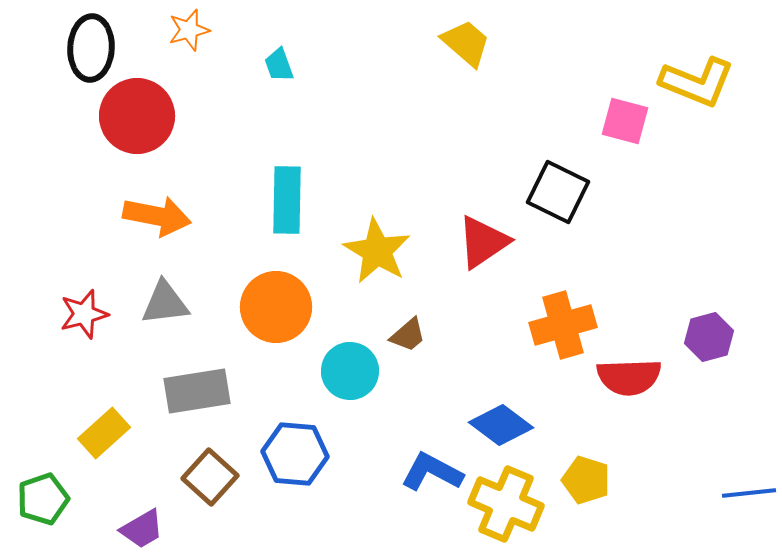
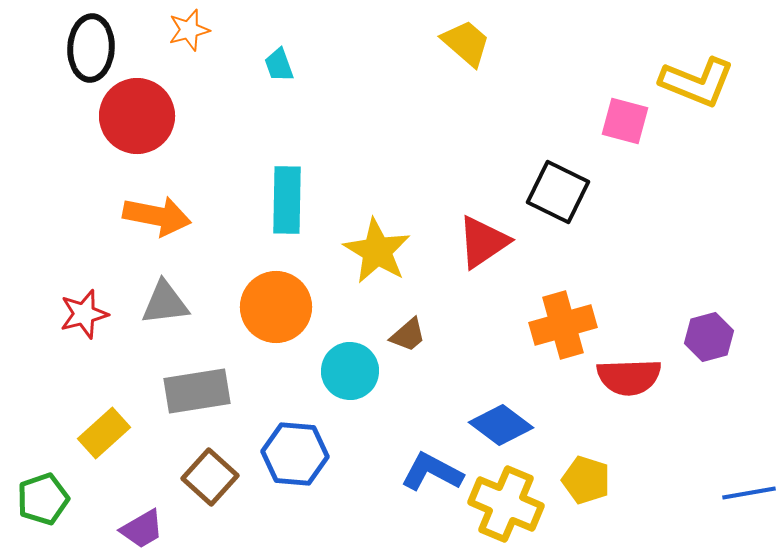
blue line: rotated 4 degrees counterclockwise
